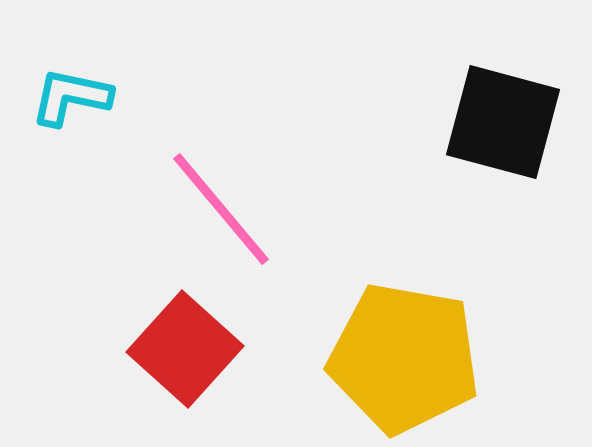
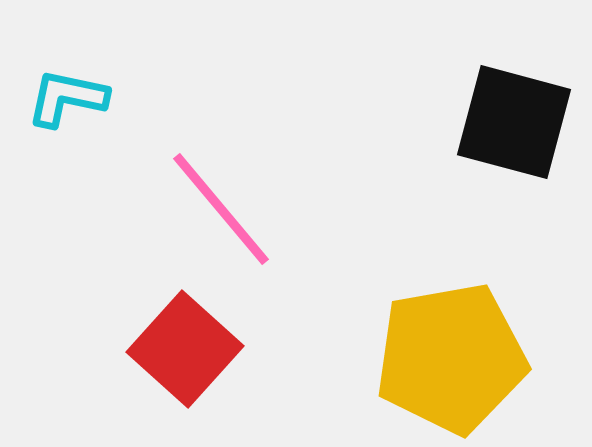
cyan L-shape: moved 4 px left, 1 px down
black square: moved 11 px right
yellow pentagon: moved 47 px right; rotated 20 degrees counterclockwise
